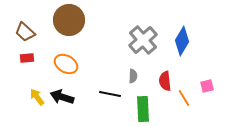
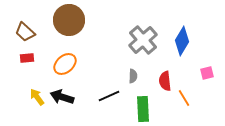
orange ellipse: moved 1 px left; rotated 70 degrees counterclockwise
pink square: moved 13 px up
black line: moved 1 px left, 2 px down; rotated 35 degrees counterclockwise
